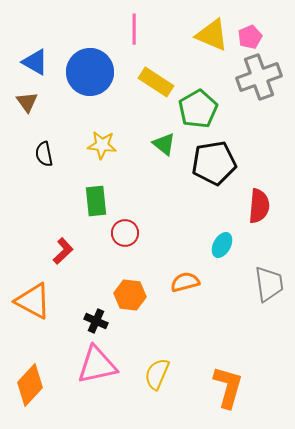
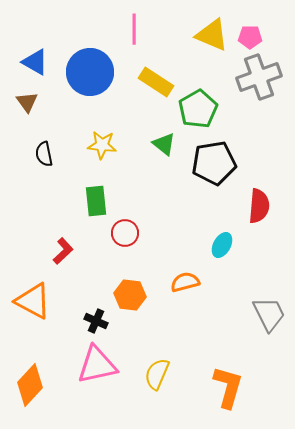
pink pentagon: rotated 25 degrees clockwise
gray trapezoid: moved 30 px down; rotated 18 degrees counterclockwise
